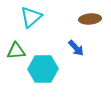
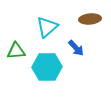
cyan triangle: moved 16 px right, 10 px down
cyan hexagon: moved 4 px right, 2 px up
